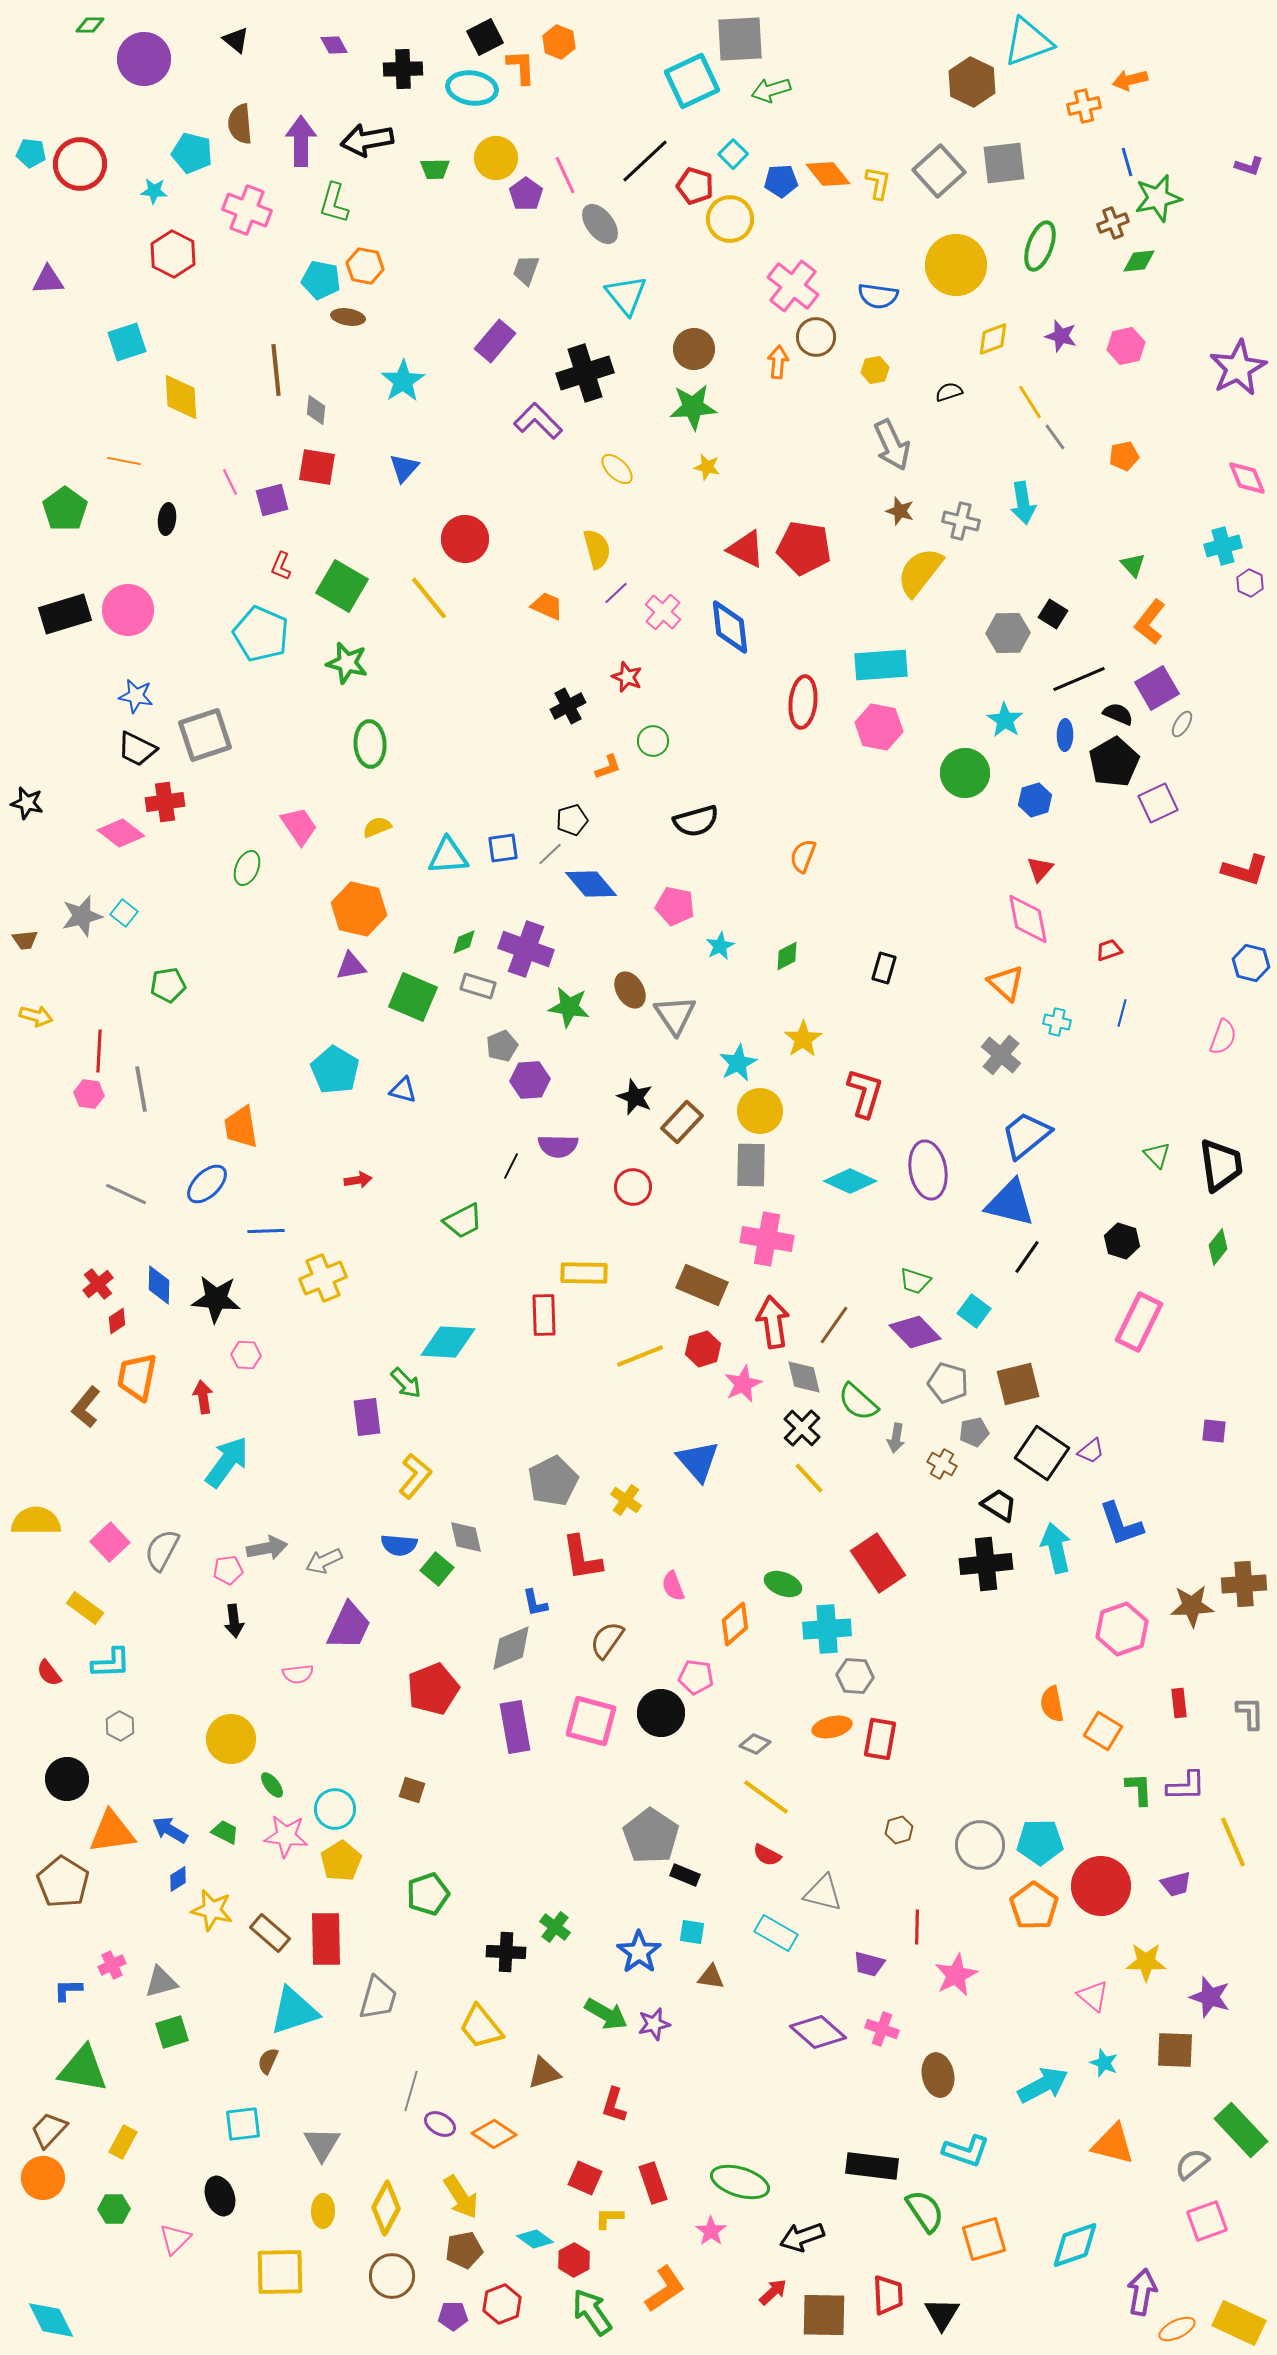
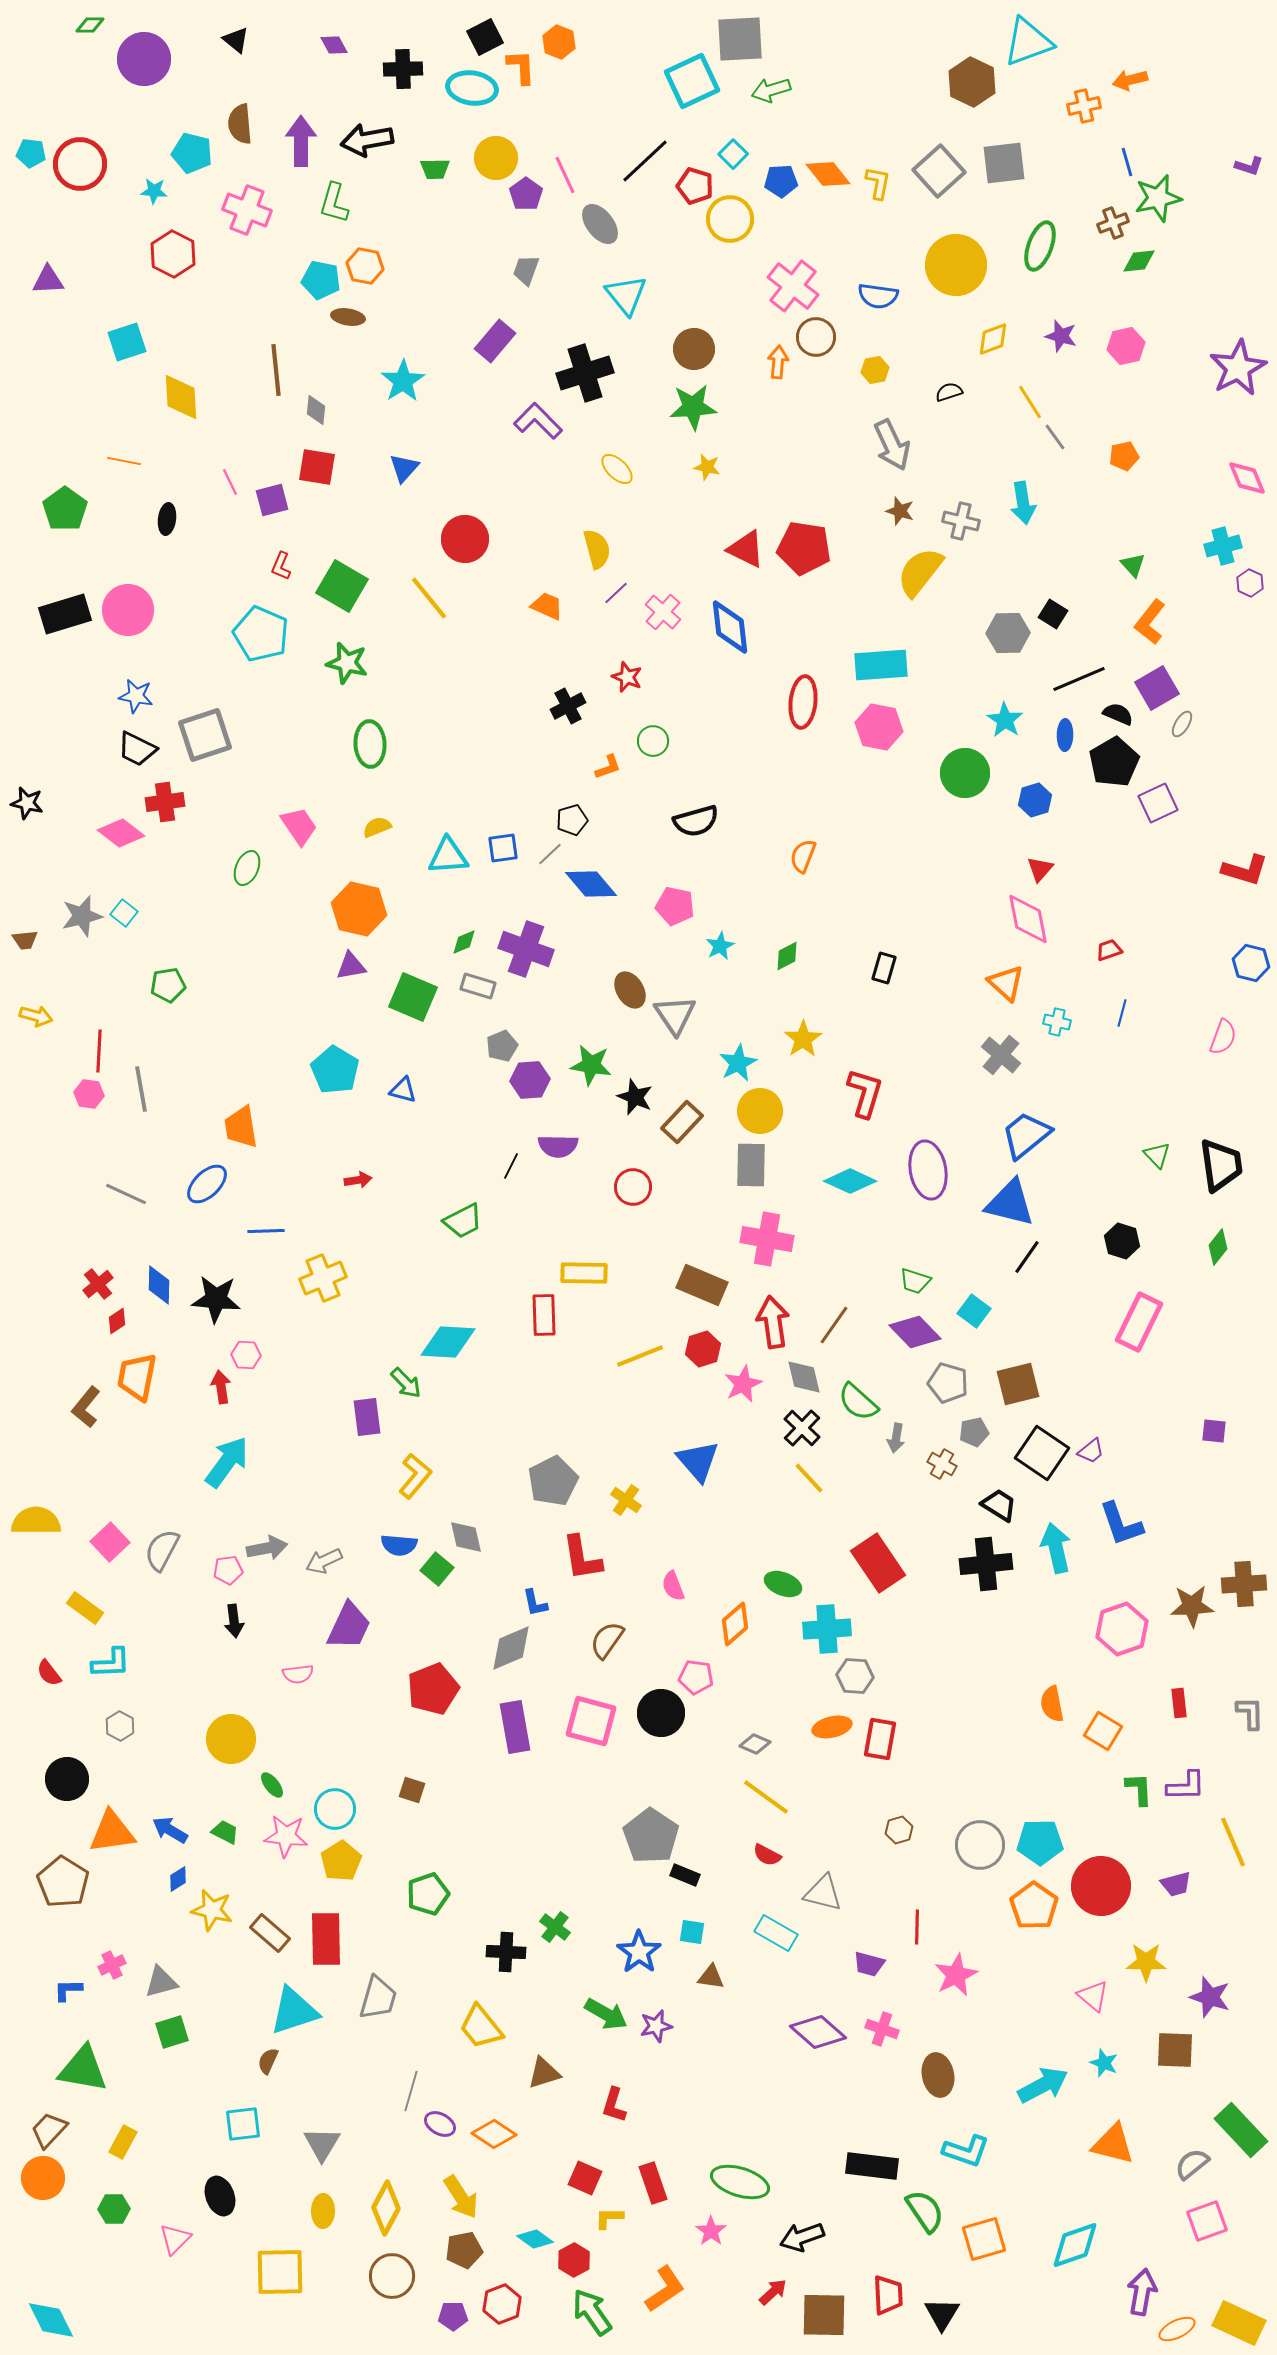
green star at (569, 1007): moved 22 px right, 58 px down
red arrow at (203, 1397): moved 18 px right, 10 px up
purple star at (654, 2024): moved 2 px right, 2 px down
